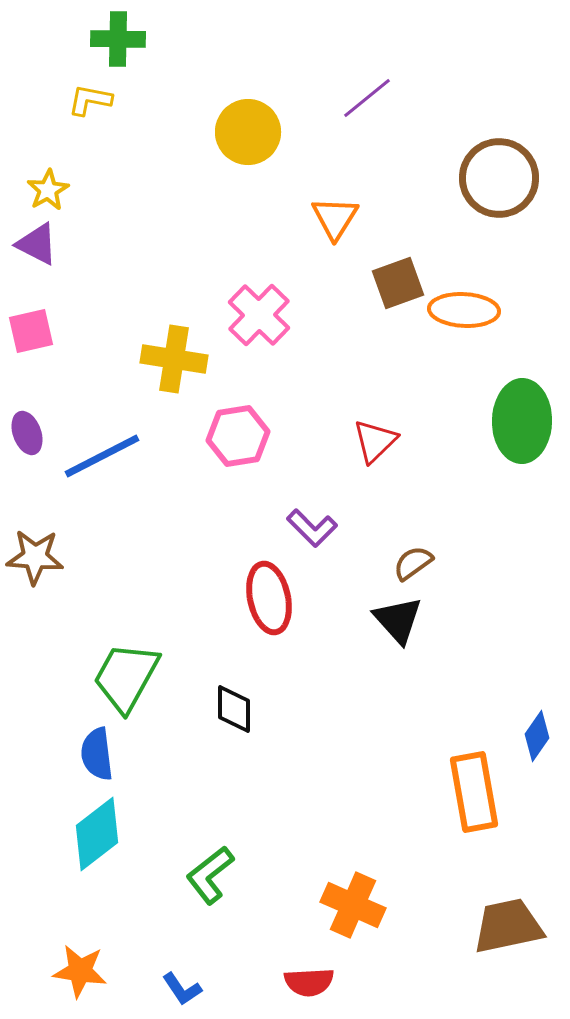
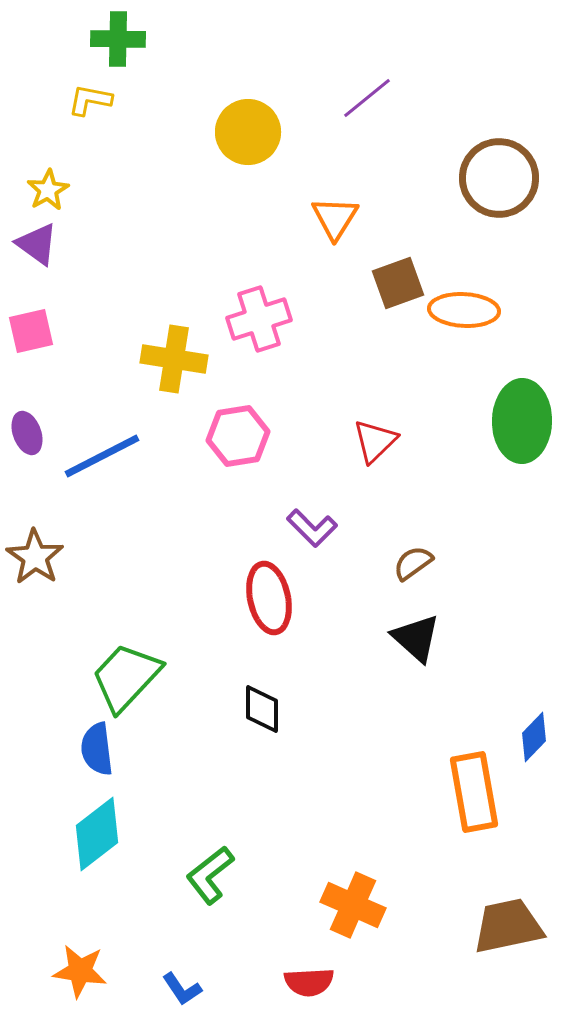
purple triangle: rotated 9 degrees clockwise
pink cross: moved 4 px down; rotated 28 degrees clockwise
brown star: rotated 30 degrees clockwise
black triangle: moved 18 px right, 18 px down; rotated 6 degrees counterclockwise
green trapezoid: rotated 14 degrees clockwise
black diamond: moved 28 px right
blue diamond: moved 3 px left, 1 px down; rotated 9 degrees clockwise
blue semicircle: moved 5 px up
